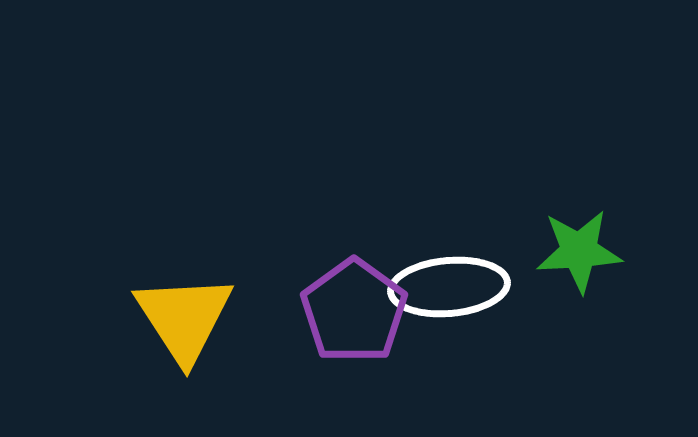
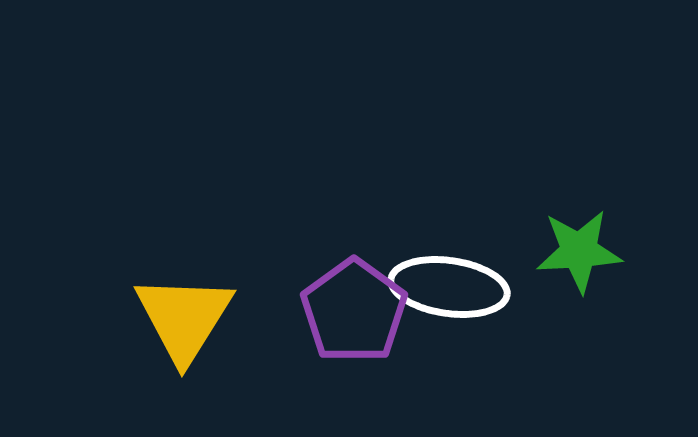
white ellipse: rotated 13 degrees clockwise
yellow triangle: rotated 5 degrees clockwise
